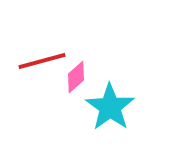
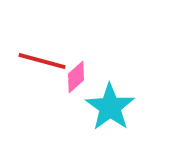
red line: rotated 30 degrees clockwise
